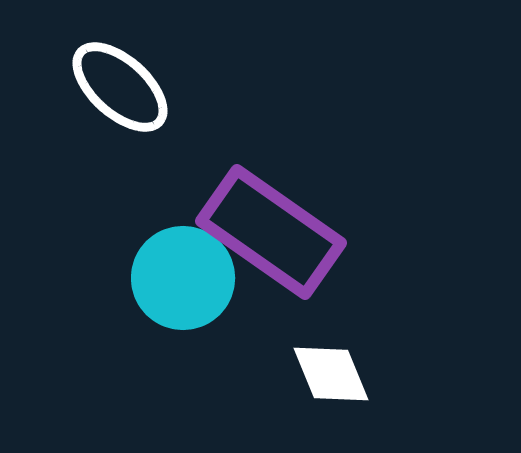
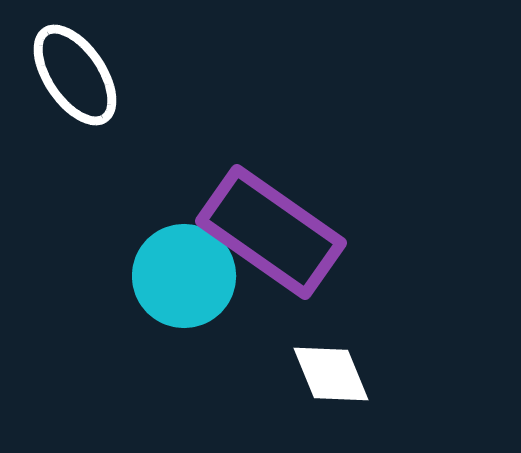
white ellipse: moved 45 px left, 12 px up; rotated 14 degrees clockwise
cyan circle: moved 1 px right, 2 px up
